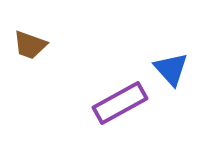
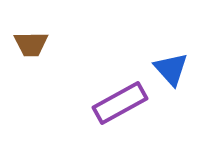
brown trapezoid: moved 1 px right, 1 px up; rotated 21 degrees counterclockwise
